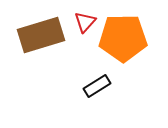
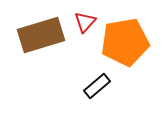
orange pentagon: moved 2 px right, 4 px down; rotated 9 degrees counterclockwise
black rectangle: rotated 8 degrees counterclockwise
